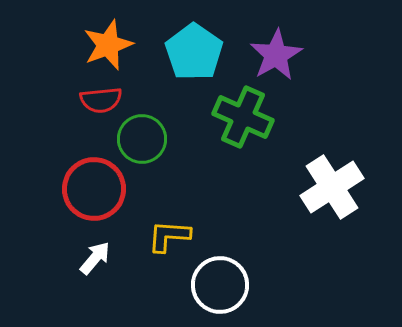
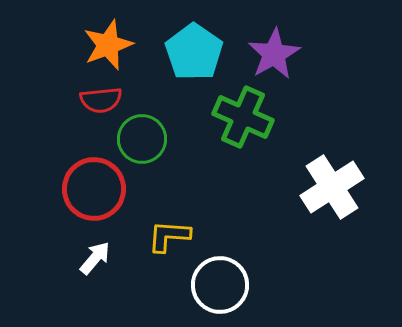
purple star: moved 2 px left, 1 px up
